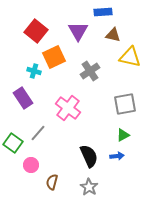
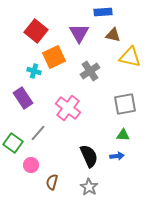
purple triangle: moved 1 px right, 2 px down
green triangle: rotated 32 degrees clockwise
